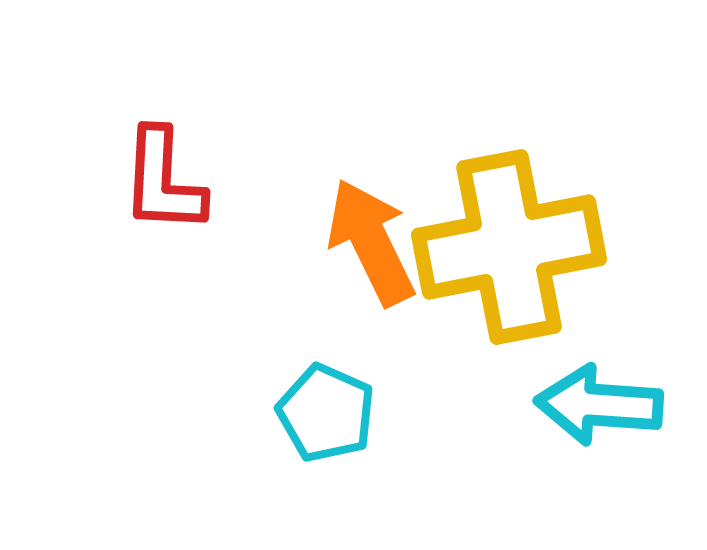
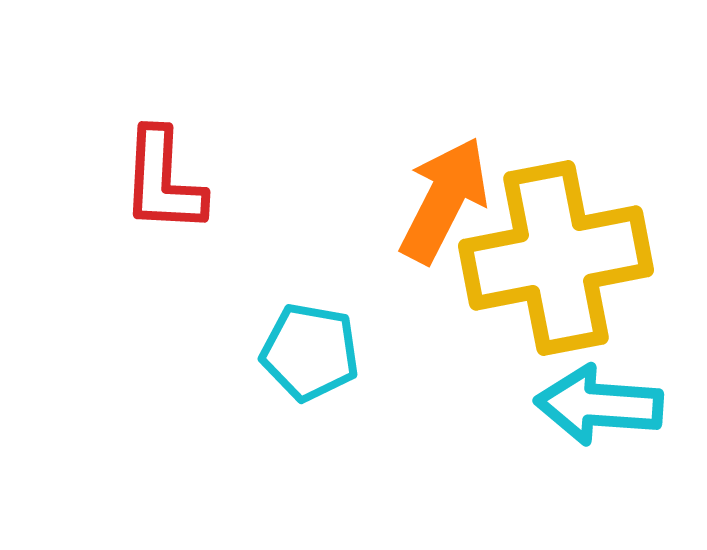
orange arrow: moved 73 px right, 42 px up; rotated 53 degrees clockwise
yellow cross: moved 47 px right, 11 px down
cyan pentagon: moved 16 px left, 61 px up; rotated 14 degrees counterclockwise
